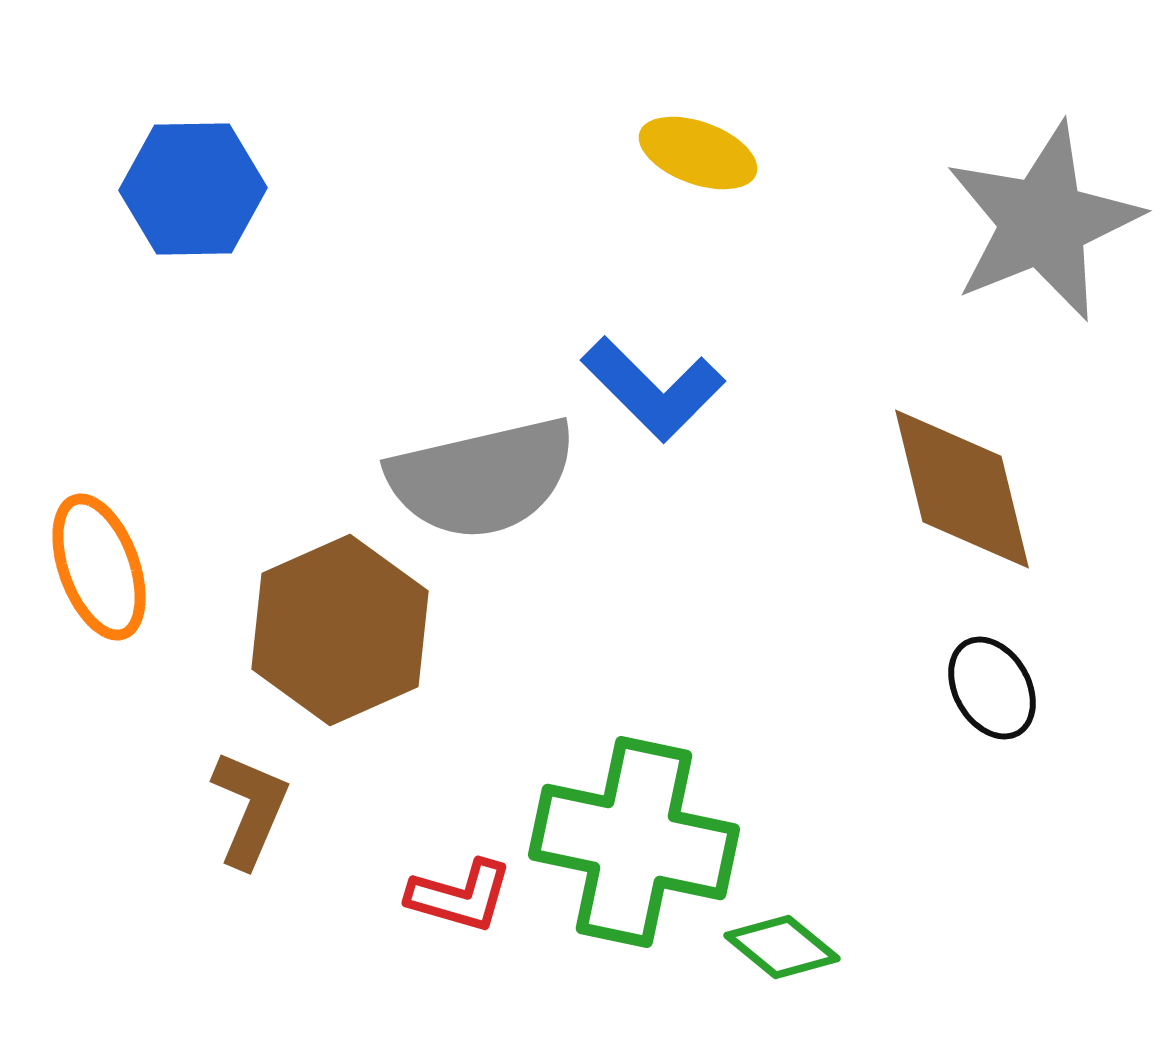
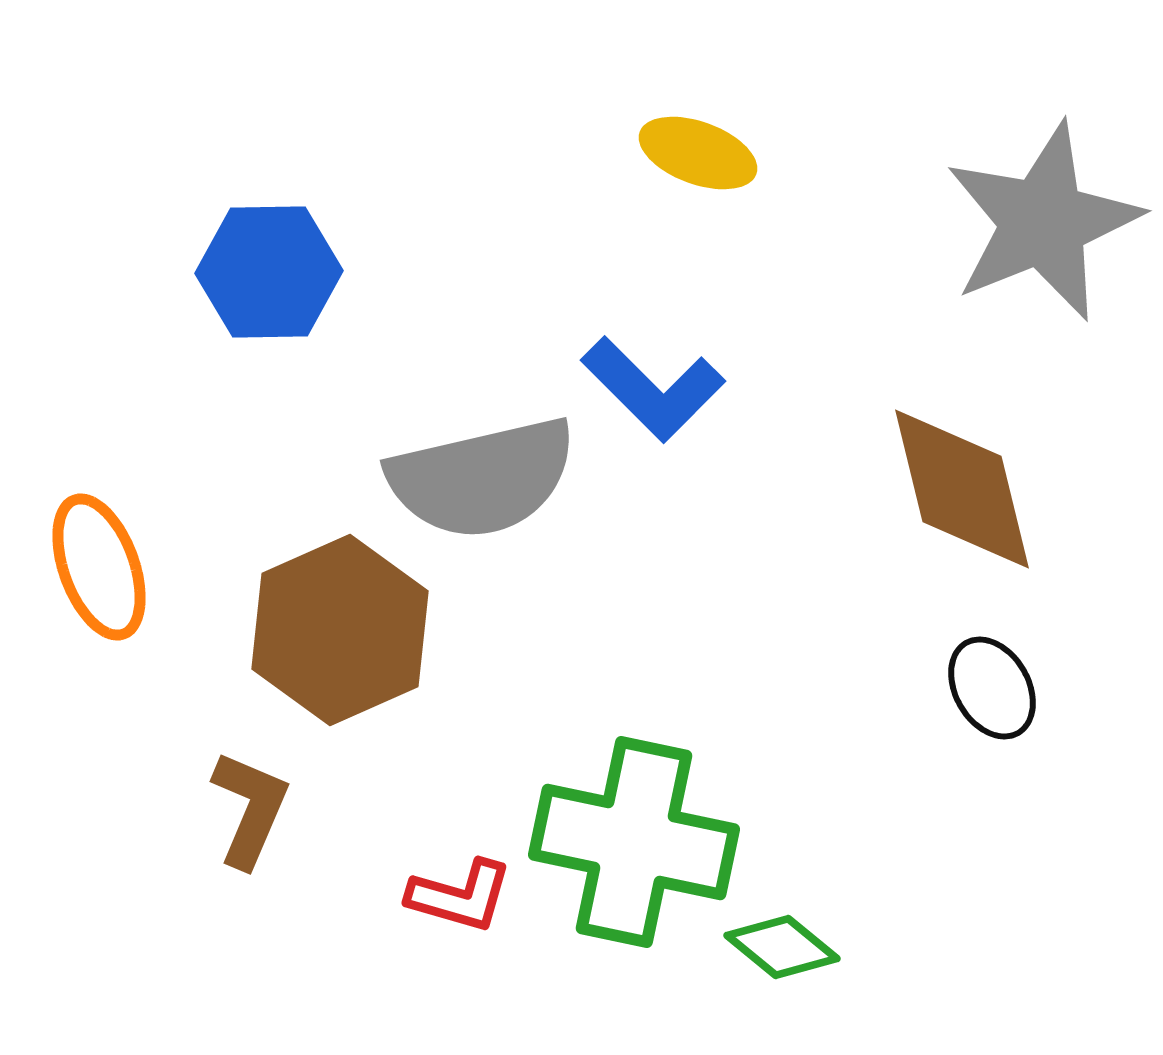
blue hexagon: moved 76 px right, 83 px down
